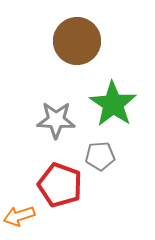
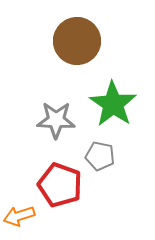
gray pentagon: rotated 16 degrees clockwise
